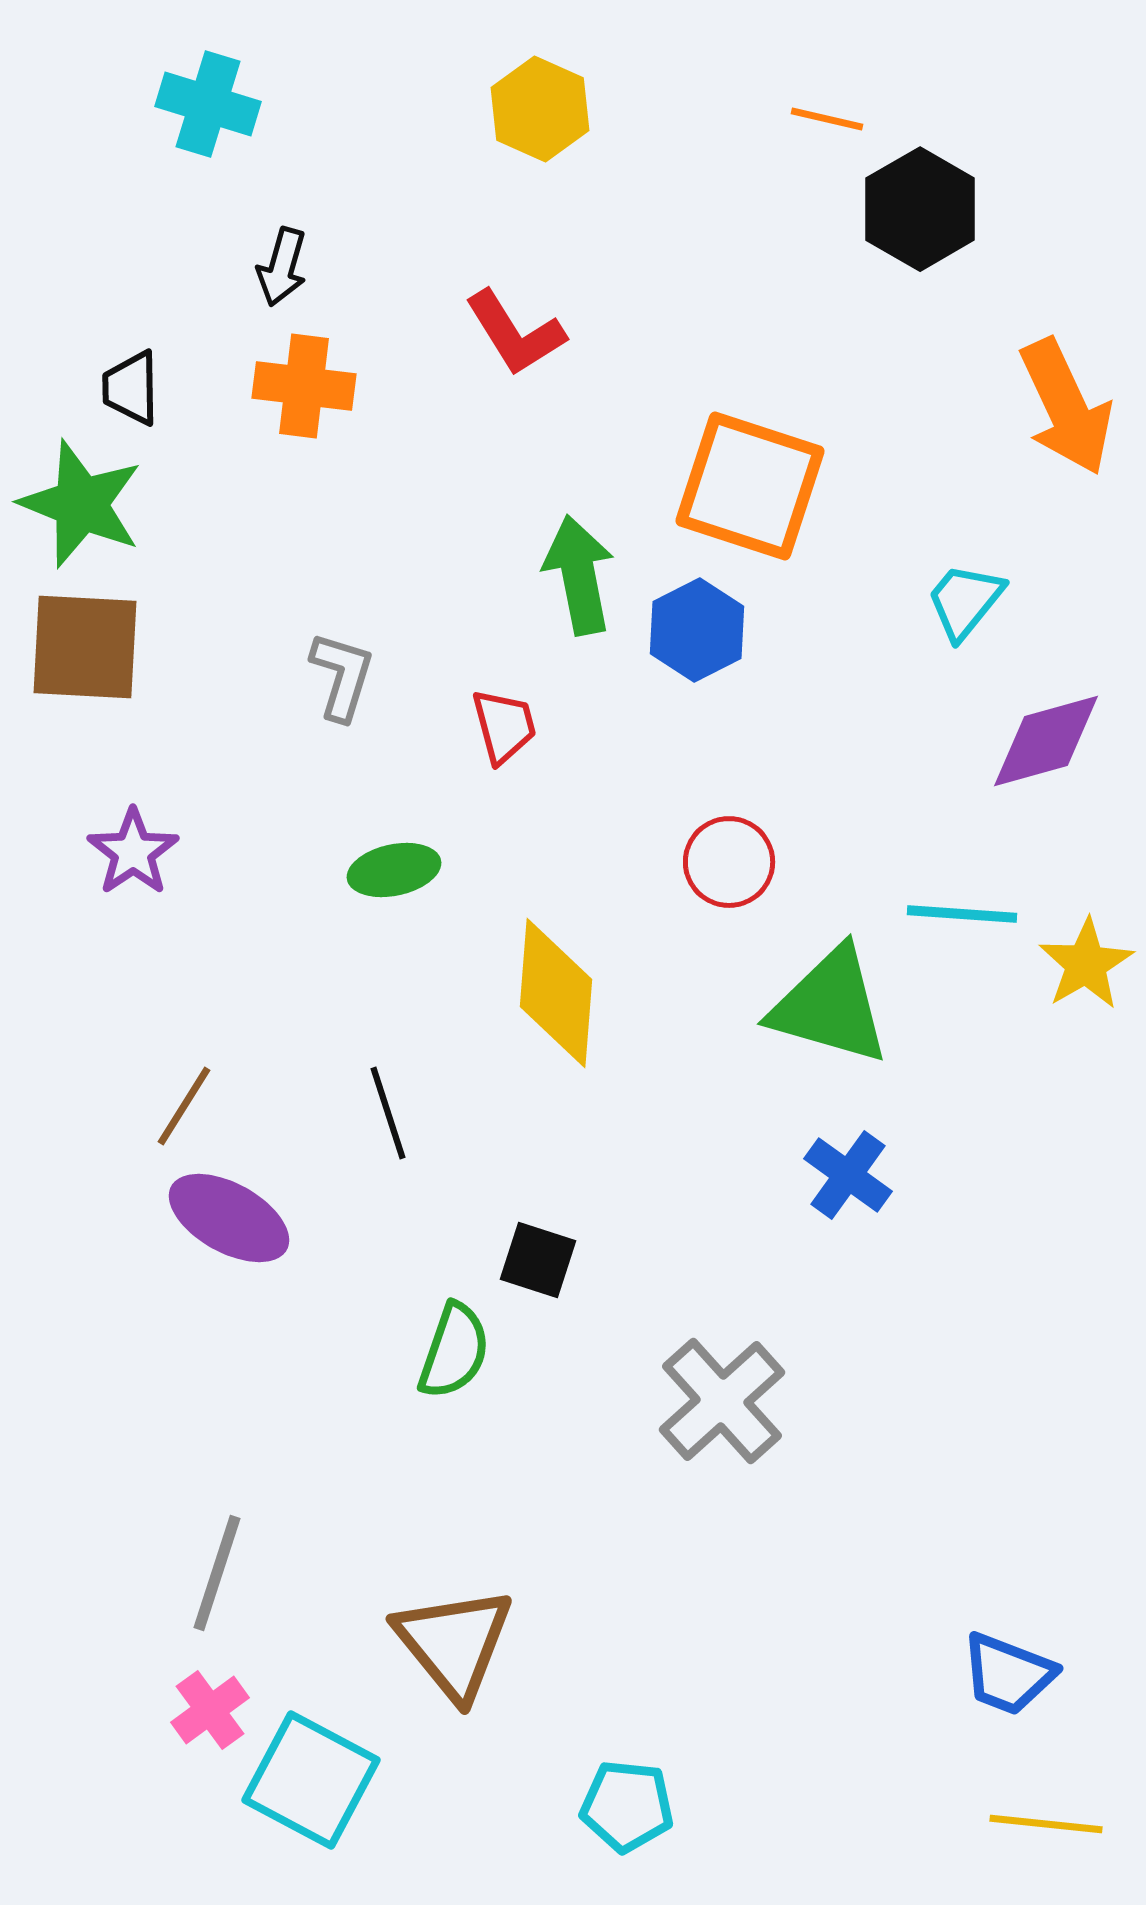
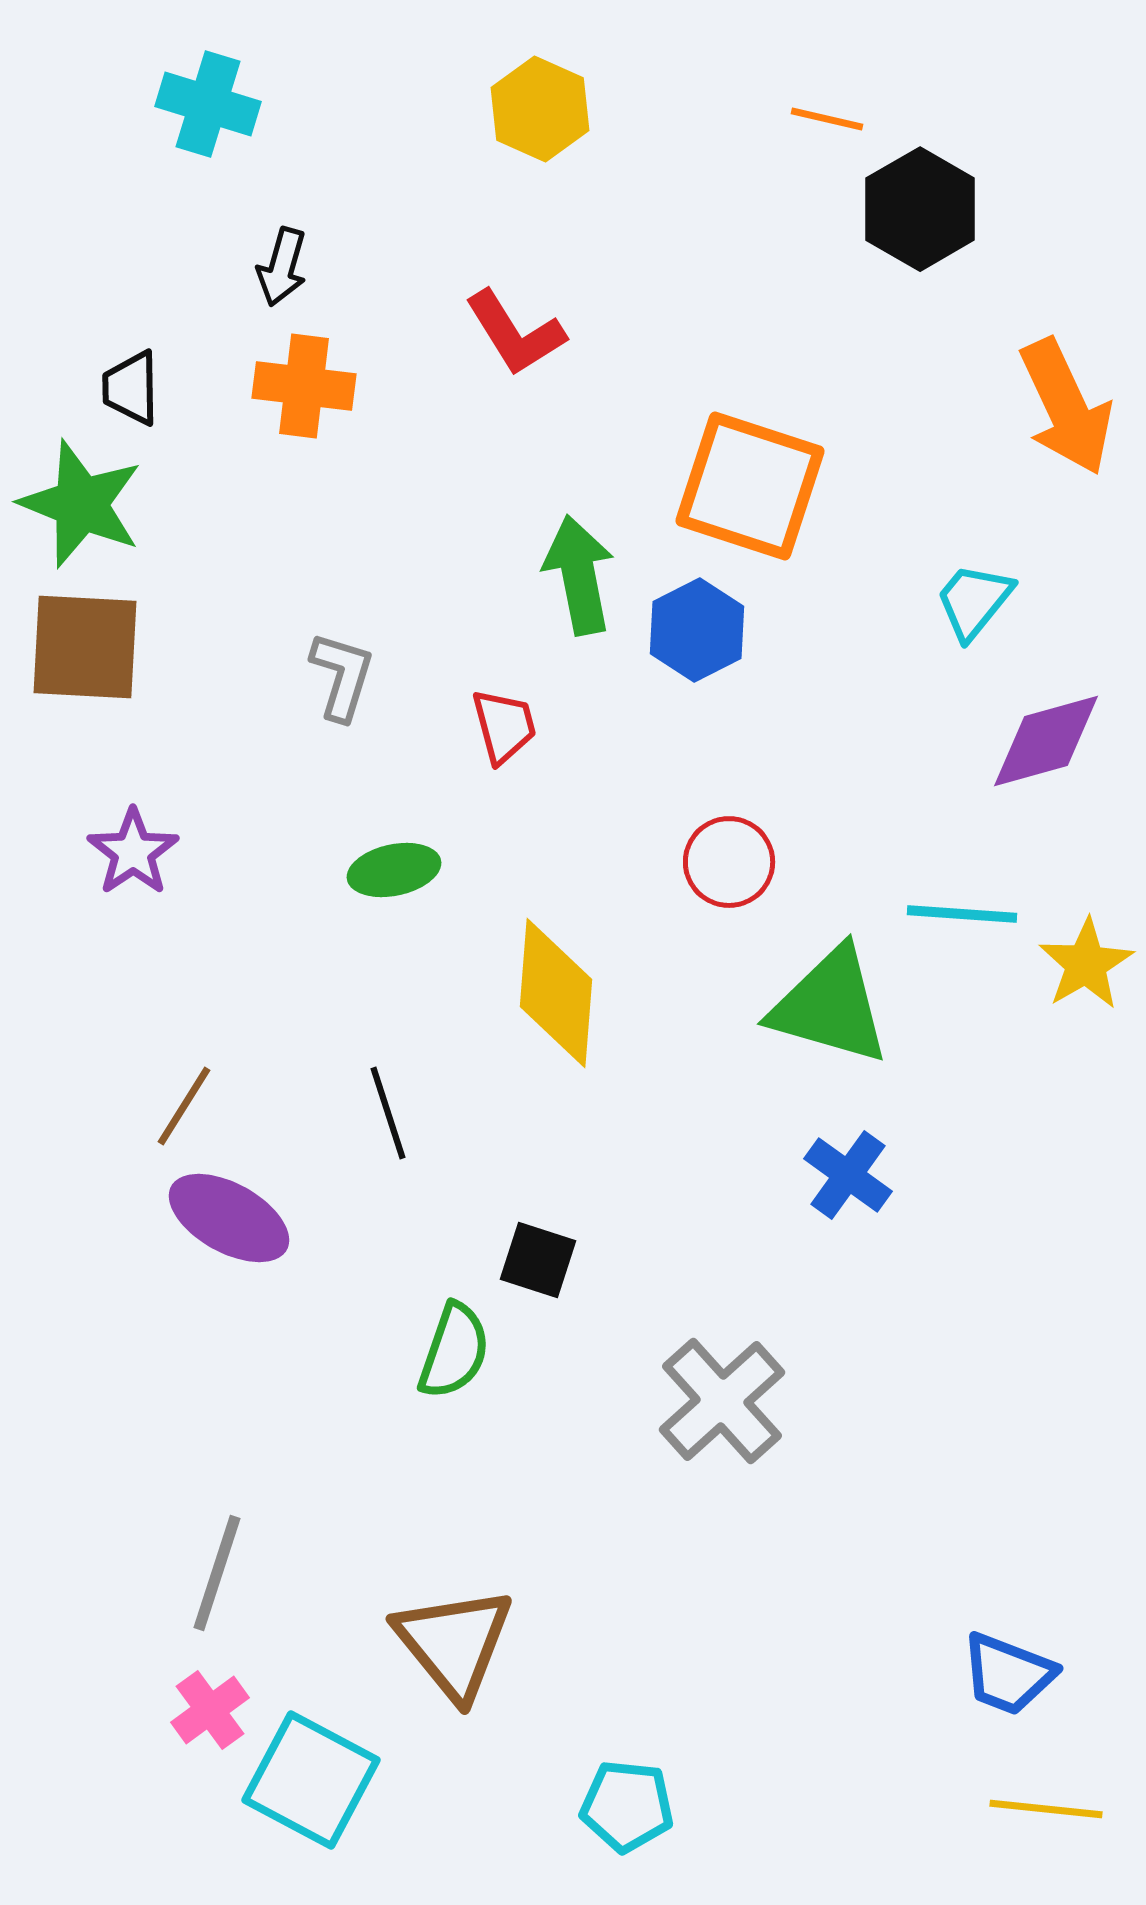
cyan trapezoid: moved 9 px right
yellow line: moved 15 px up
